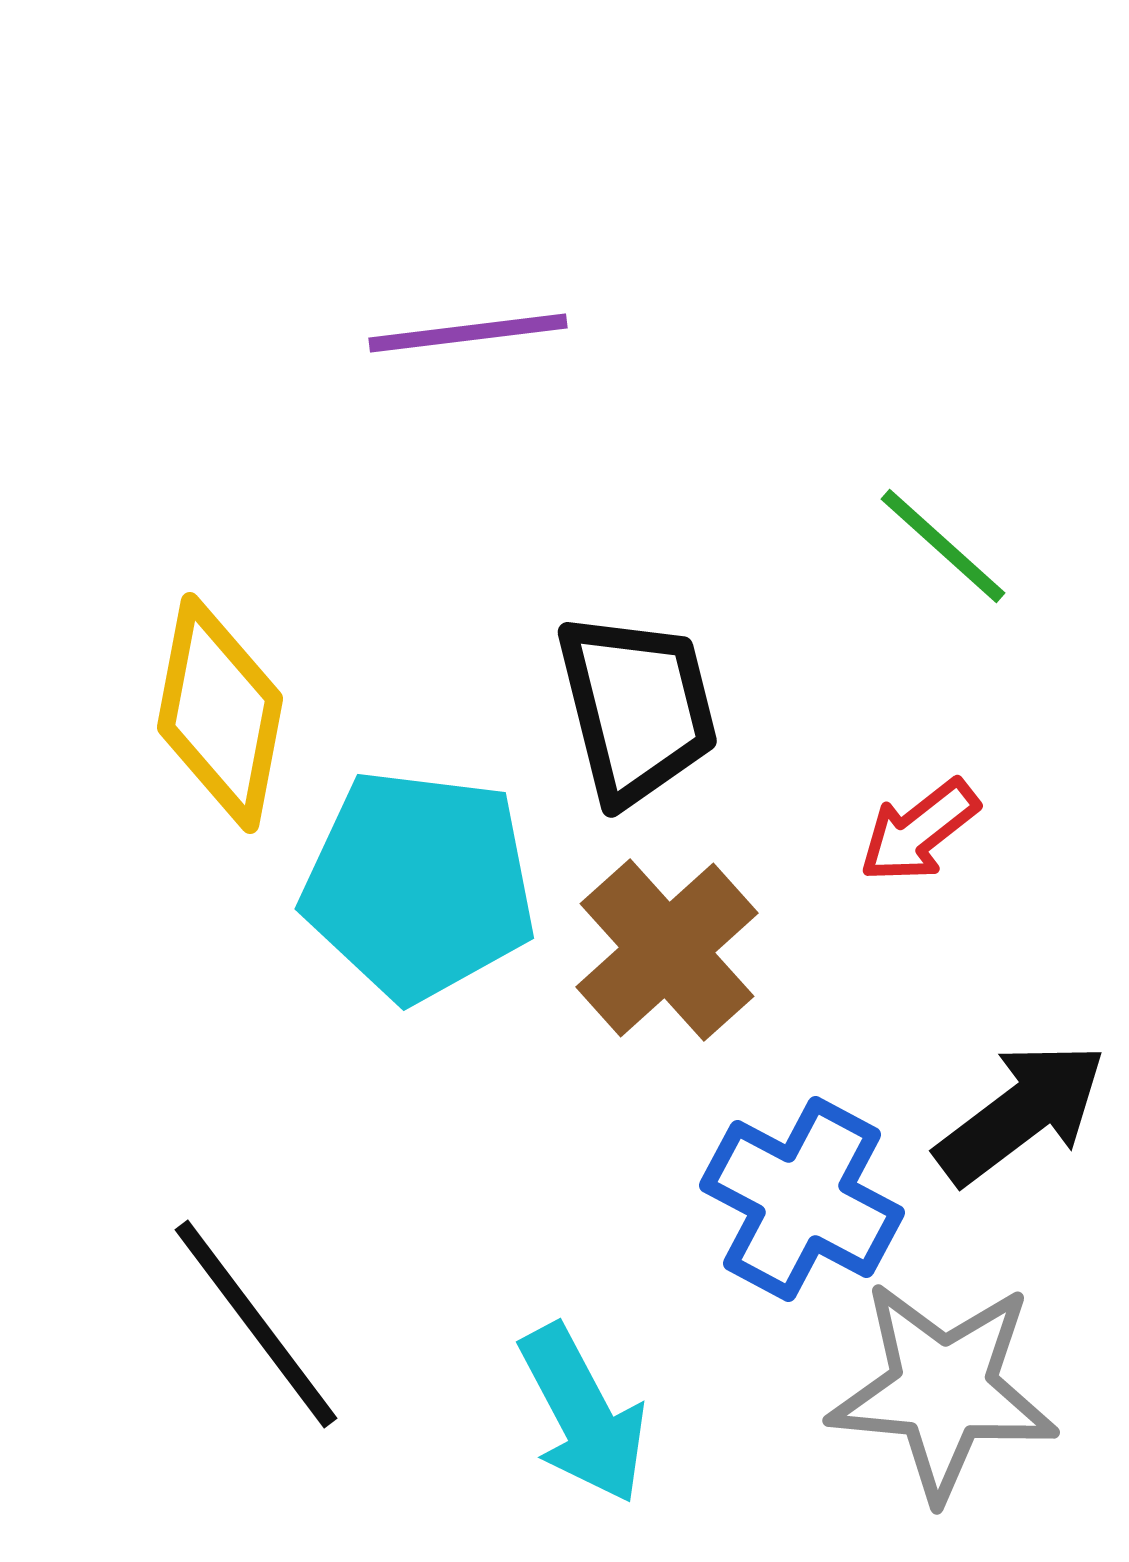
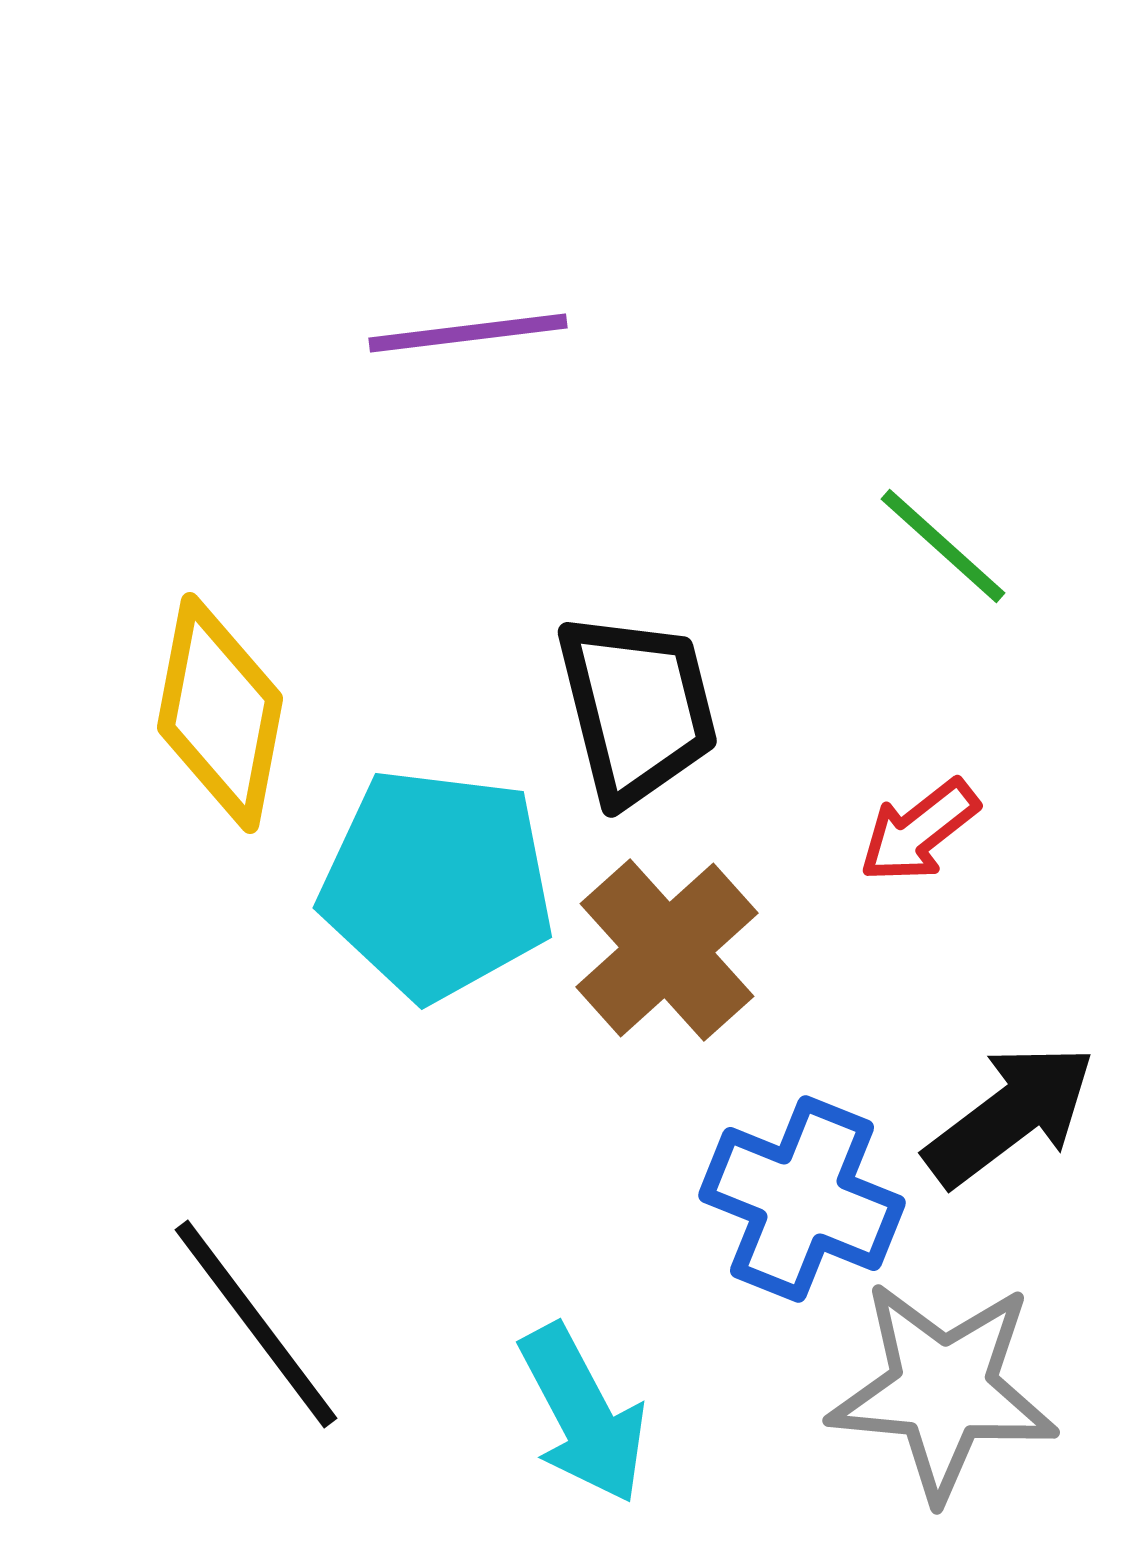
cyan pentagon: moved 18 px right, 1 px up
black arrow: moved 11 px left, 2 px down
blue cross: rotated 6 degrees counterclockwise
